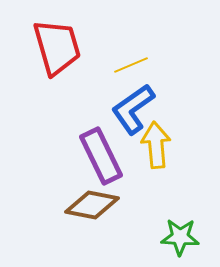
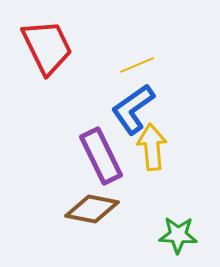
red trapezoid: moved 10 px left; rotated 10 degrees counterclockwise
yellow line: moved 6 px right
yellow arrow: moved 4 px left, 2 px down
brown diamond: moved 4 px down
green star: moved 2 px left, 2 px up
